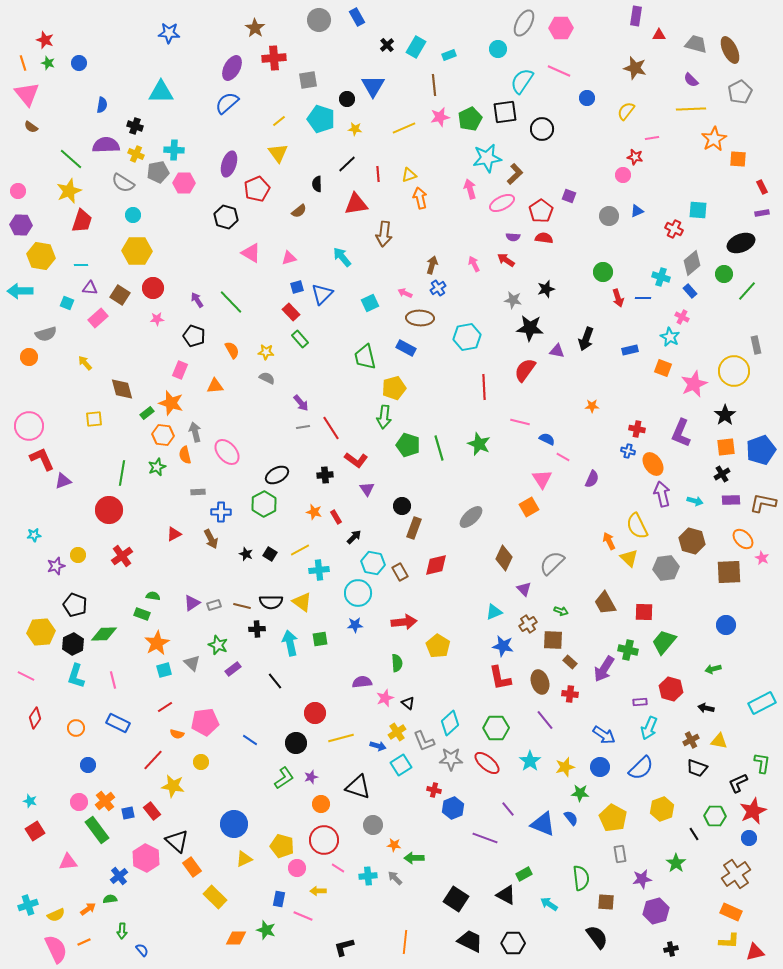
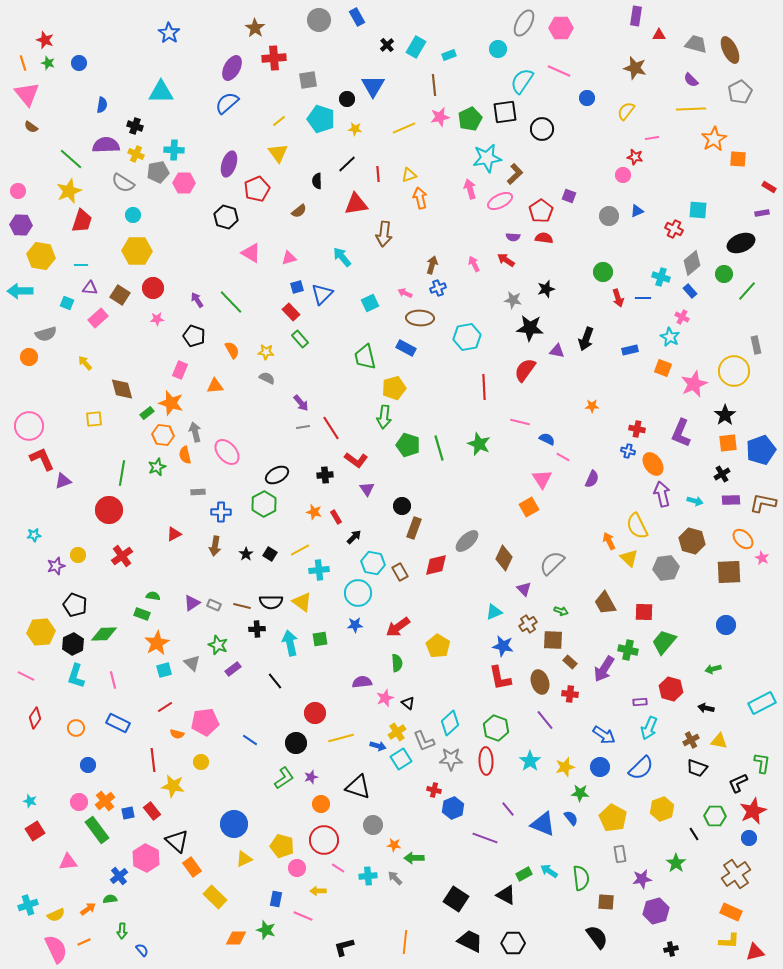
blue star at (169, 33): rotated 30 degrees clockwise
black semicircle at (317, 184): moved 3 px up
red rectangle at (762, 187): moved 7 px right; rotated 32 degrees counterclockwise
pink ellipse at (502, 203): moved 2 px left, 2 px up
blue cross at (438, 288): rotated 14 degrees clockwise
orange square at (726, 447): moved 2 px right, 4 px up
gray ellipse at (471, 517): moved 4 px left, 24 px down
brown arrow at (211, 539): moved 4 px right, 7 px down; rotated 36 degrees clockwise
black star at (246, 554): rotated 16 degrees clockwise
gray rectangle at (214, 605): rotated 40 degrees clockwise
red arrow at (404, 622): moved 6 px left, 5 px down; rotated 150 degrees clockwise
green hexagon at (496, 728): rotated 20 degrees clockwise
red line at (153, 760): rotated 50 degrees counterclockwise
red ellipse at (487, 763): moved 1 px left, 2 px up; rotated 48 degrees clockwise
cyan square at (401, 765): moved 6 px up
blue rectangle at (279, 899): moved 3 px left
cyan arrow at (549, 904): moved 33 px up
